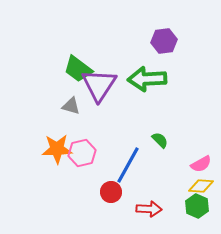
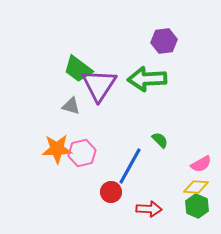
blue line: moved 2 px right, 1 px down
yellow diamond: moved 5 px left, 1 px down
